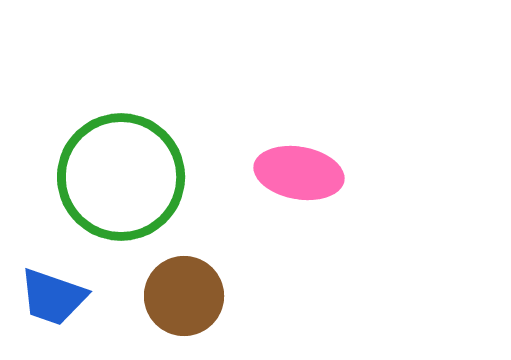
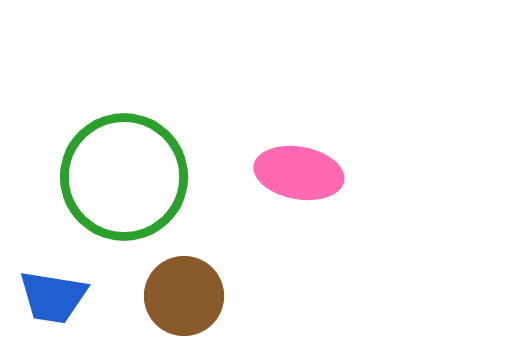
green circle: moved 3 px right
blue trapezoid: rotated 10 degrees counterclockwise
